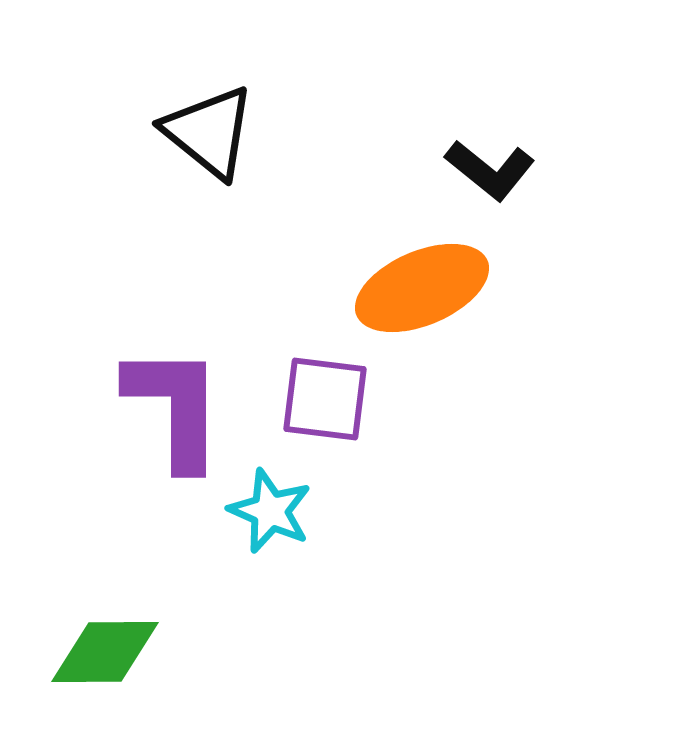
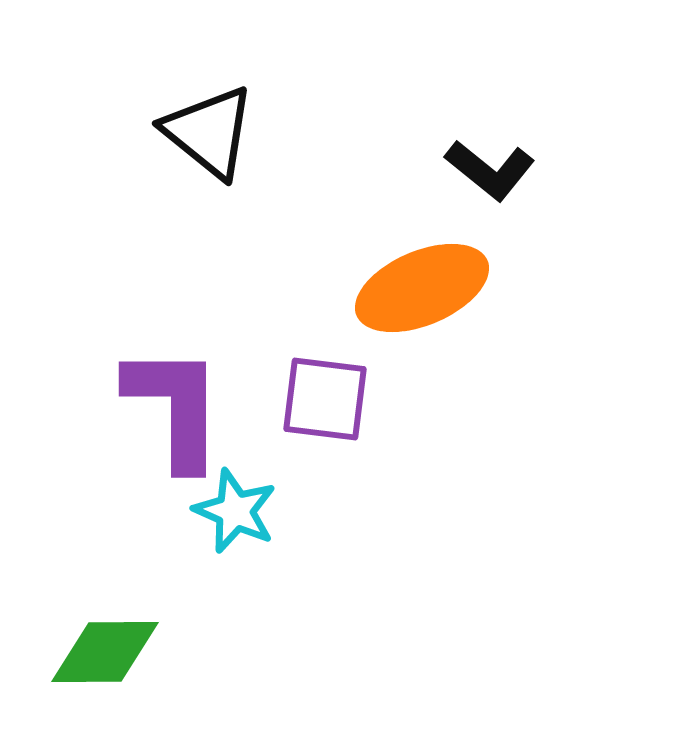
cyan star: moved 35 px left
